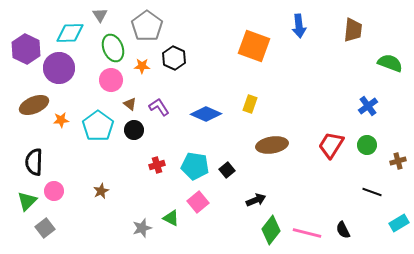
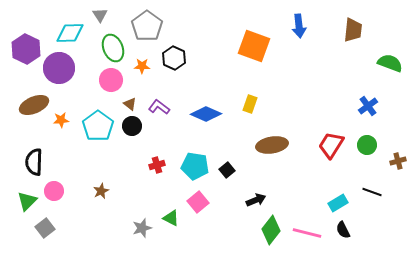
purple L-shape at (159, 107): rotated 20 degrees counterclockwise
black circle at (134, 130): moved 2 px left, 4 px up
cyan rectangle at (399, 223): moved 61 px left, 20 px up
